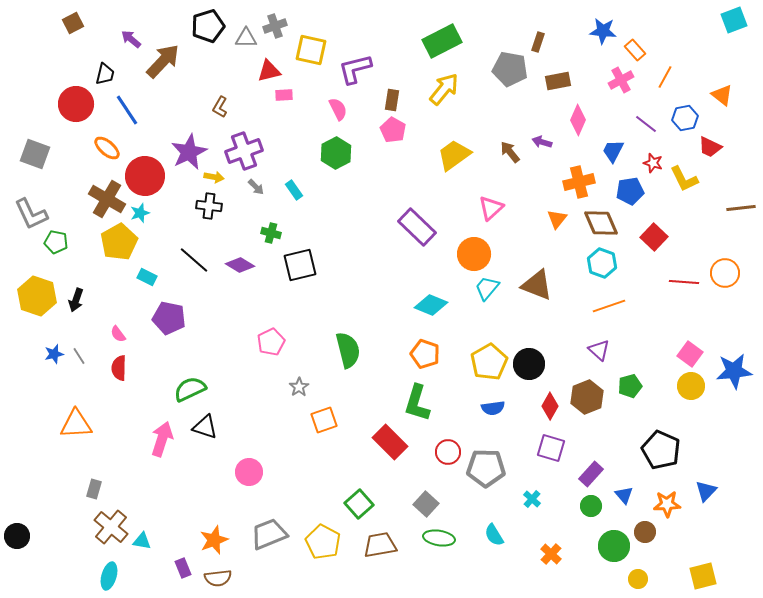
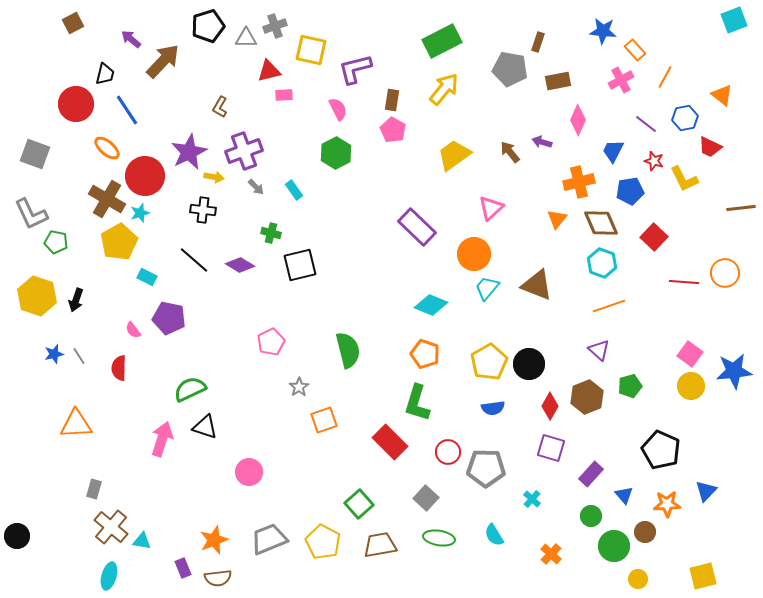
red star at (653, 163): moved 1 px right, 2 px up
black cross at (209, 206): moved 6 px left, 4 px down
pink semicircle at (118, 334): moved 15 px right, 4 px up
gray square at (426, 504): moved 6 px up
green circle at (591, 506): moved 10 px down
gray trapezoid at (269, 534): moved 5 px down
